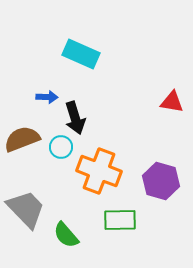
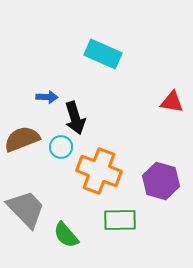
cyan rectangle: moved 22 px right
